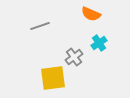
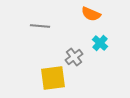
gray line: rotated 24 degrees clockwise
cyan cross: moved 1 px right; rotated 14 degrees counterclockwise
